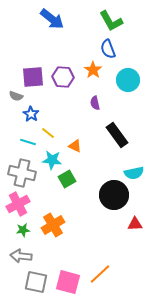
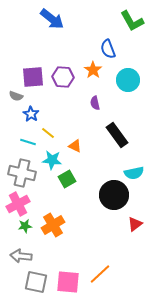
green L-shape: moved 21 px right
red triangle: rotated 35 degrees counterclockwise
green star: moved 2 px right, 4 px up
pink square: rotated 10 degrees counterclockwise
